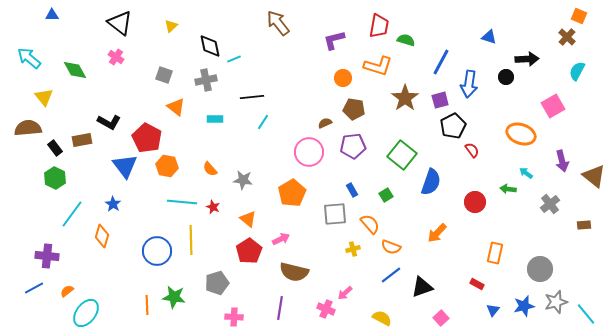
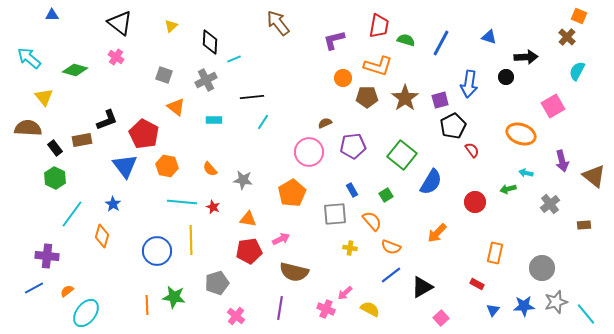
black diamond at (210, 46): moved 4 px up; rotated 15 degrees clockwise
black arrow at (527, 59): moved 1 px left, 2 px up
blue line at (441, 62): moved 19 px up
green diamond at (75, 70): rotated 45 degrees counterclockwise
gray cross at (206, 80): rotated 15 degrees counterclockwise
brown pentagon at (354, 109): moved 13 px right, 12 px up; rotated 10 degrees counterclockwise
cyan rectangle at (215, 119): moved 1 px left, 1 px down
black L-shape at (109, 122): moved 2 px left, 2 px up; rotated 50 degrees counterclockwise
brown semicircle at (28, 128): rotated 8 degrees clockwise
red pentagon at (147, 138): moved 3 px left, 4 px up
cyan arrow at (526, 173): rotated 24 degrees counterclockwise
blue semicircle at (431, 182): rotated 12 degrees clockwise
green arrow at (508, 189): rotated 21 degrees counterclockwise
orange triangle at (248, 219): rotated 30 degrees counterclockwise
orange semicircle at (370, 224): moved 2 px right, 3 px up
yellow cross at (353, 249): moved 3 px left, 1 px up; rotated 24 degrees clockwise
red pentagon at (249, 251): rotated 25 degrees clockwise
gray circle at (540, 269): moved 2 px right, 1 px up
black triangle at (422, 287): rotated 10 degrees counterclockwise
blue star at (524, 306): rotated 10 degrees clockwise
pink cross at (234, 317): moved 2 px right, 1 px up; rotated 36 degrees clockwise
yellow semicircle at (382, 318): moved 12 px left, 9 px up
